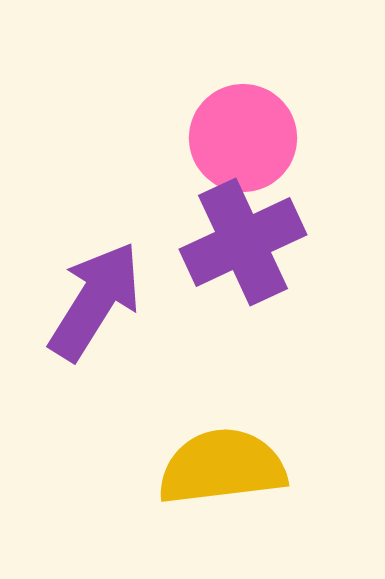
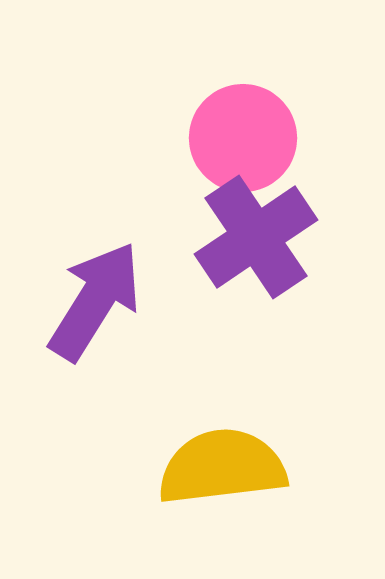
purple cross: moved 13 px right, 5 px up; rotated 9 degrees counterclockwise
